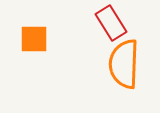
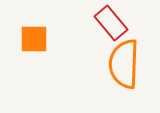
red rectangle: rotated 8 degrees counterclockwise
